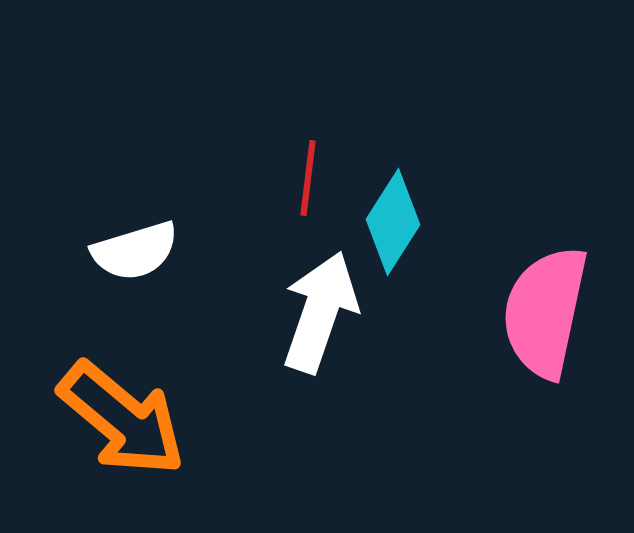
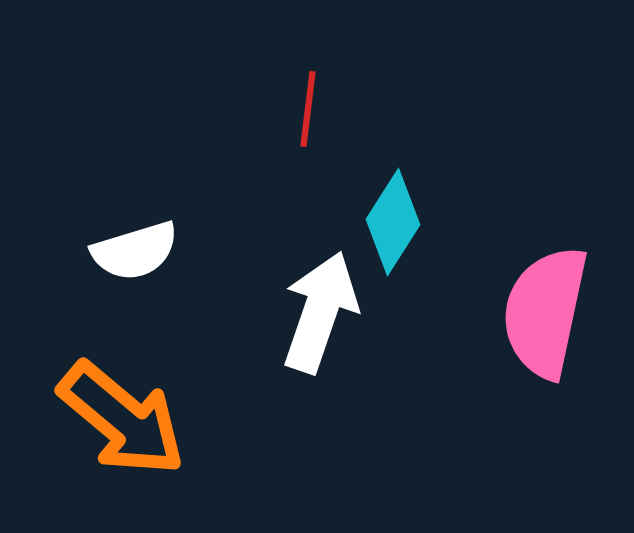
red line: moved 69 px up
